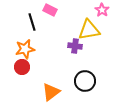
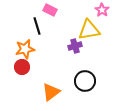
black line: moved 5 px right, 4 px down
purple cross: rotated 24 degrees counterclockwise
